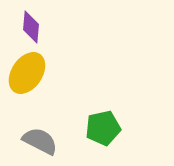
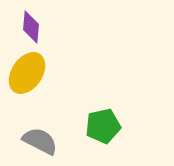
green pentagon: moved 2 px up
